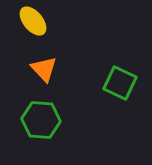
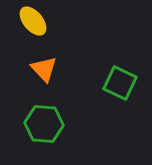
green hexagon: moved 3 px right, 4 px down
